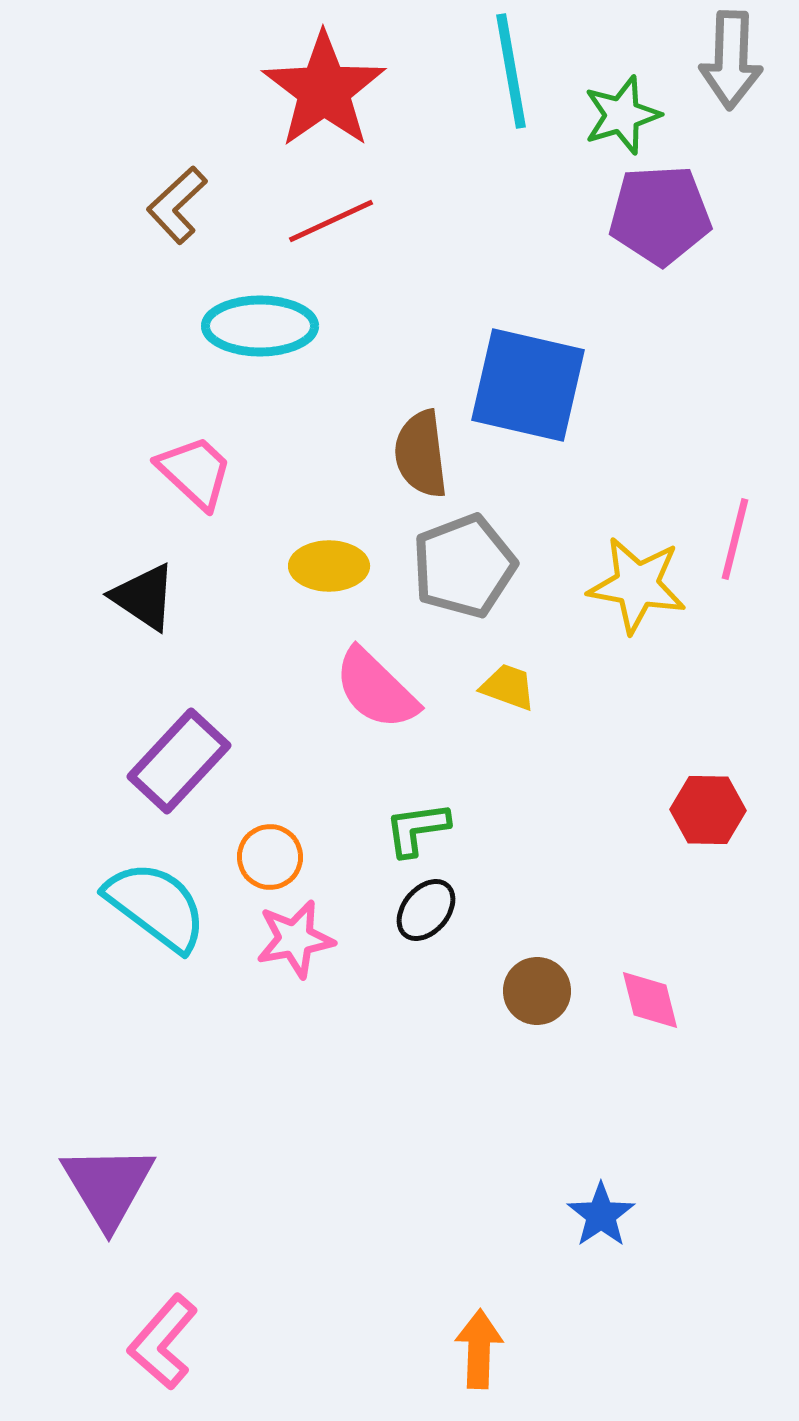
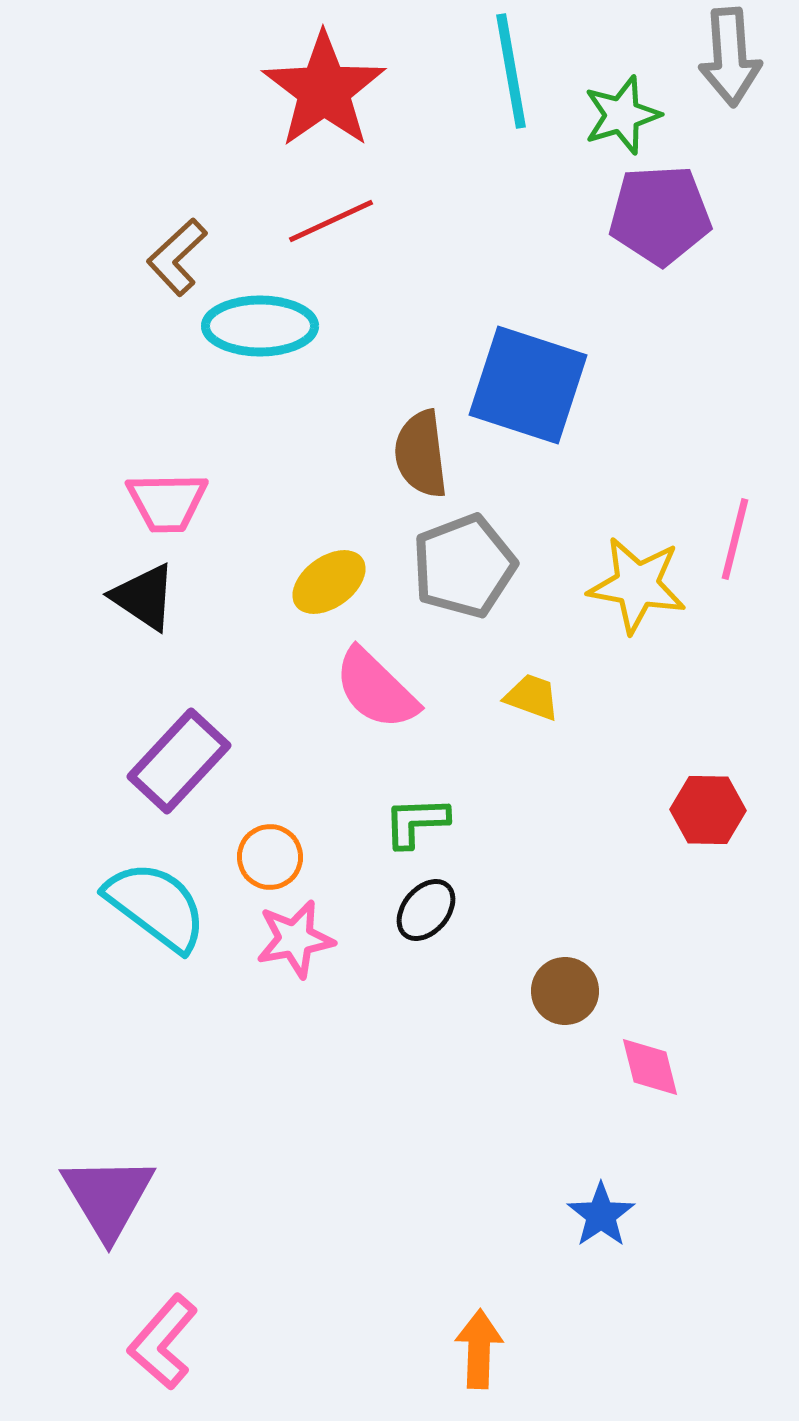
gray arrow: moved 1 px left, 3 px up; rotated 6 degrees counterclockwise
brown L-shape: moved 52 px down
blue square: rotated 5 degrees clockwise
pink trapezoid: moved 28 px left, 30 px down; rotated 136 degrees clockwise
yellow ellipse: moved 16 px down; rotated 36 degrees counterclockwise
yellow trapezoid: moved 24 px right, 10 px down
green L-shape: moved 1 px left, 7 px up; rotated 6 degrees clockwise
brown circle: moved 28 px right
pink diamond: moved 67 px down
purple triangle: moved 11 px down
